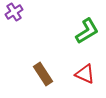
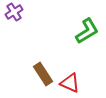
red triangle: moved 15 px left, 9 px down
